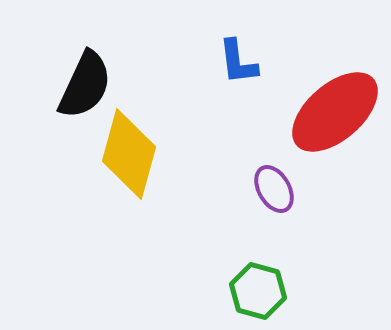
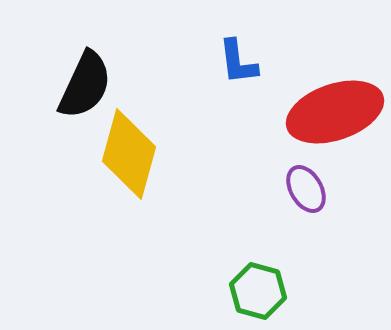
red ellipse: rotated 22 degrees clockwise
purple ellipse: moved 32 px right
